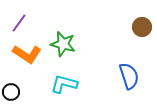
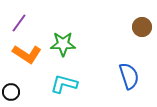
green star: rotated 15 degrees counterclockwise
